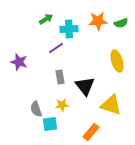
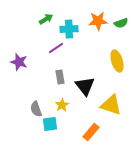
yellow star: rotated 24 degrees counterclockwise
